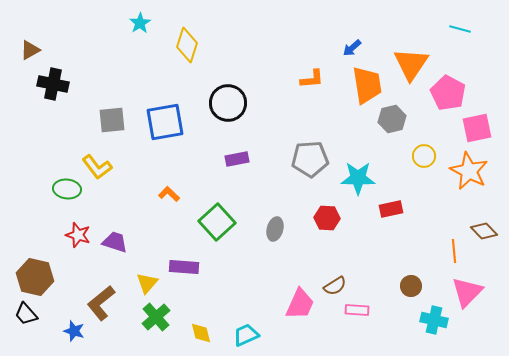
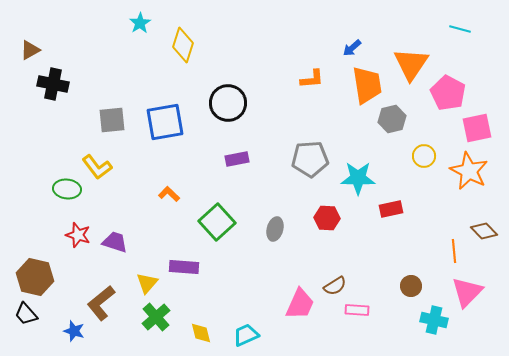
yellow diamond at (187, 45): moved 4 px left
